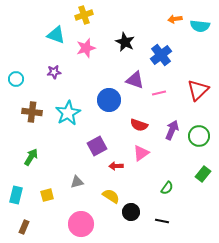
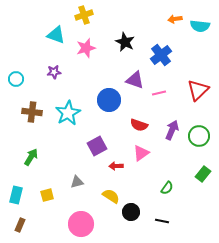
brown rectangle: moved 4 px left, 2 px up
